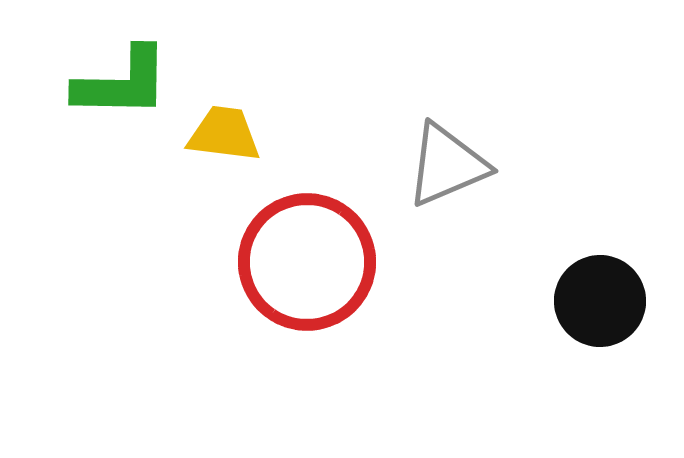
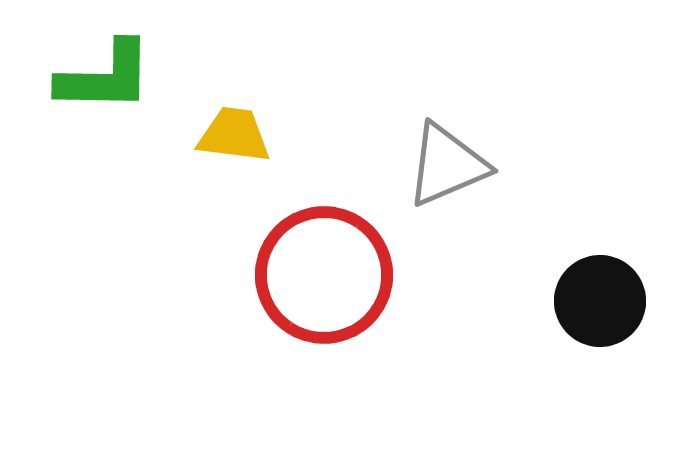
green L-shape: moved 17 px left, 6 px up
yellow trapezoid: moved 10 px right, 1 px down
red circle: moved 17 px right, 13 px down
